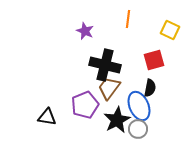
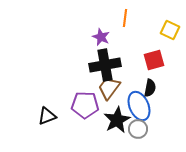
orange line: moved 3 px left, 1 px up
purple star: moved 16 px right, 6 px down
black cross: rotated 24 degrees counterclockwise
purple pentagon: rotated 24 degrees clockwise
black triangle: moved 1 px up; rotated 30 degrees counterclockwise
